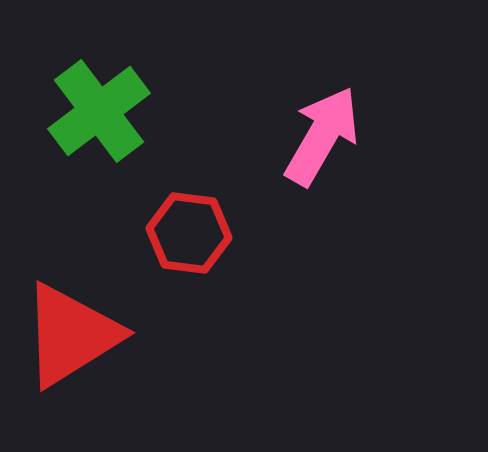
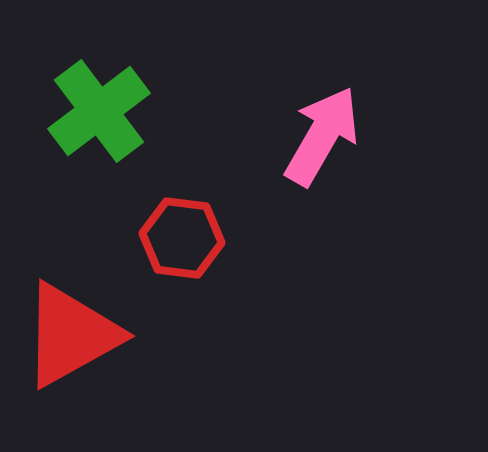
red hexagon: moved 7 px left, 5 px down
red triangle: rotated 3 degrees clockwise
